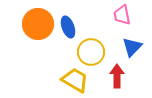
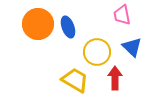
blue triangle: rotated 30 degrees counterclockwise
yellow circle: moved 6 px right
red arrow: moved 2 px left, 2 px down
